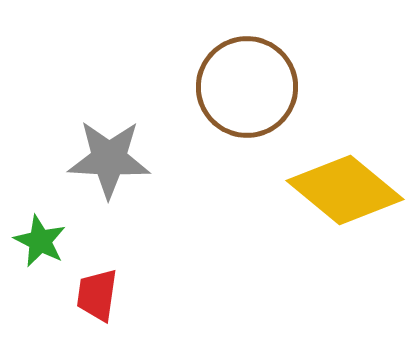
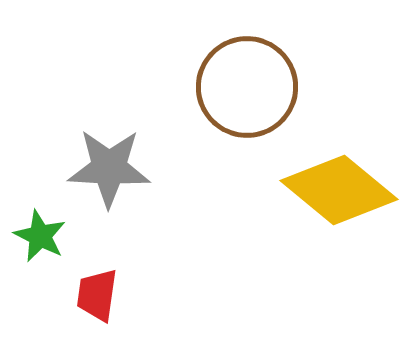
gray star: moved 9 px down
yellow diamond: moved 6 px left
green star: moved 5 px up
